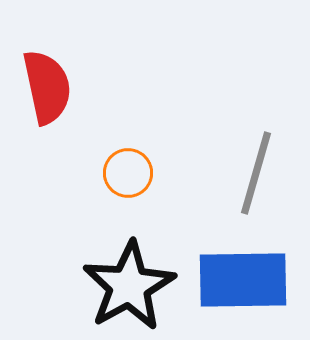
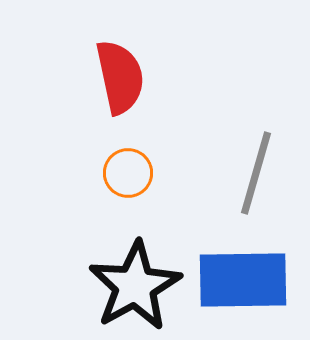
red semicircle: moved 73 px right, 10 px up
black star: moved 6 px right
